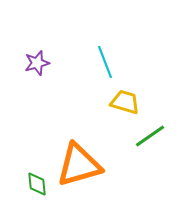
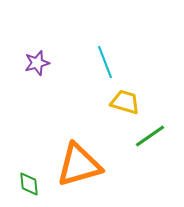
green diamond: moved 8 px left
